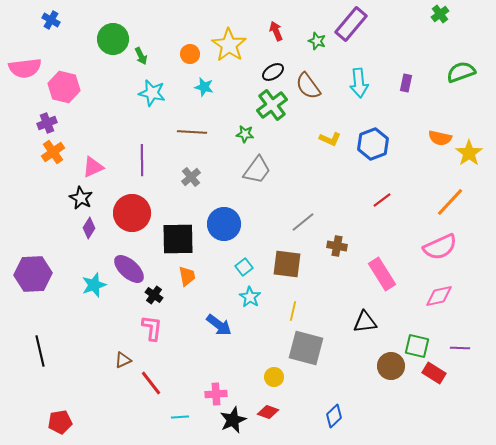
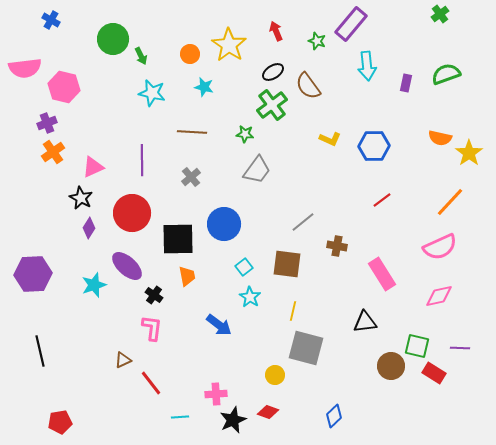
green semicircle at (461, 72): moved 15 px left, 2 px down
cyan arrow at (359, 83): moved 8 px right, 17 px up
blue hexagon at (373, 144): moved 1 px right, 2 px down; rotated 20 degrees clockwise
purple ellipse at (129, 269): moved 2 px left, 3 px up
yellow circle at (274, 377): moved 1 px right, 2 px up
